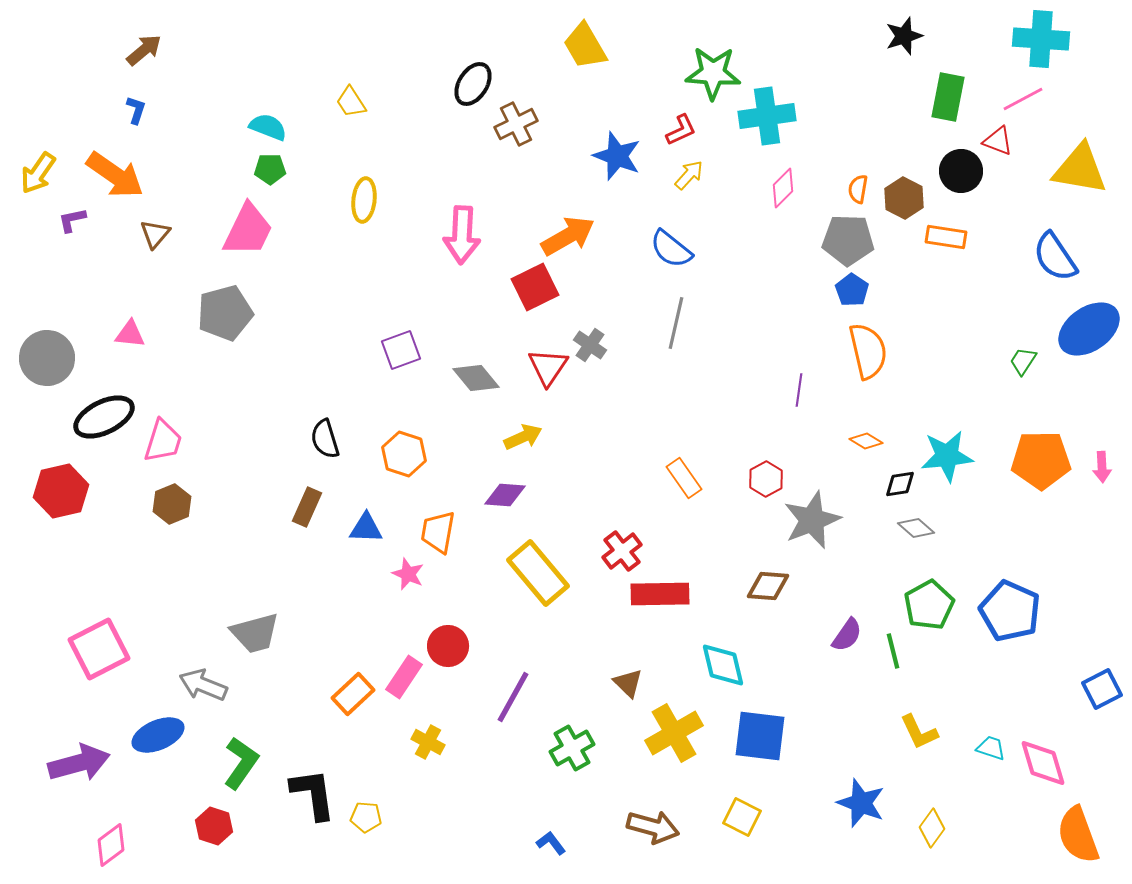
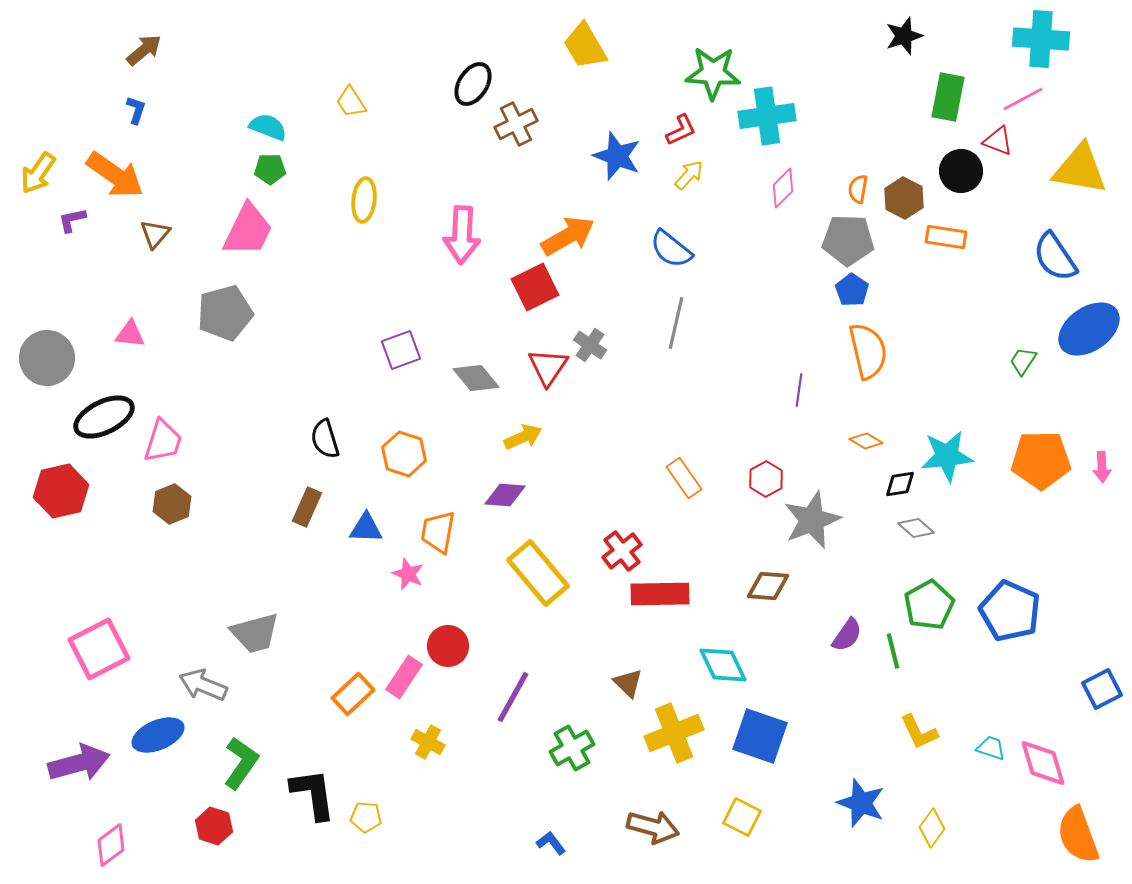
cyan diamond at (723, 665): rotated 12 degrees counterclockwise
yellow cross at (674, 733): rotated 8 degrees clockwise
blue square at (760, 736): rotated 12 degrees clockwise
